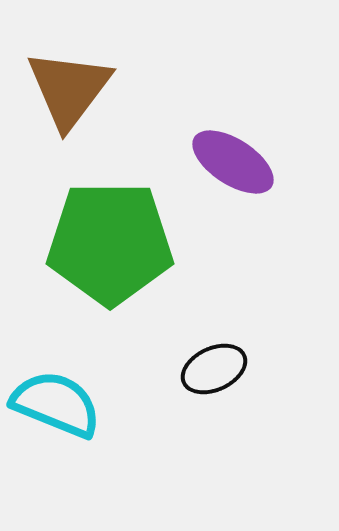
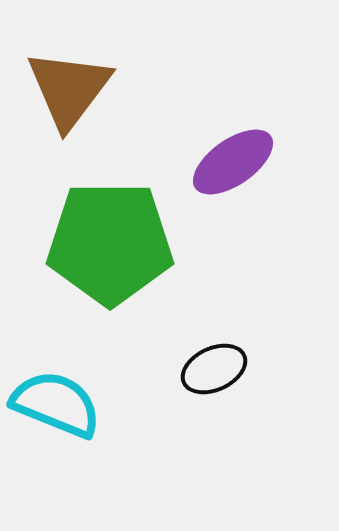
purple ellipse: rotated 68 degrees counterclockwise
